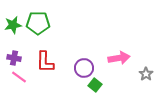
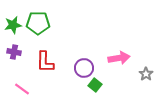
purple cross: moved 6 px up
pink line: moved 3 px right, 12 px down
